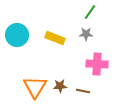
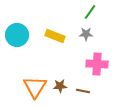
yellow rectangle: moved 2 px up
